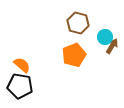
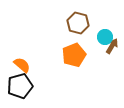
black pentagon: rotated 25 degrees counterclockwise
